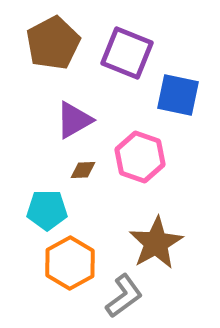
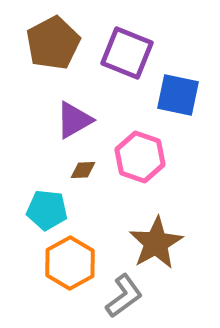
cyan pentagon: rotated 6 degrees clockwise
